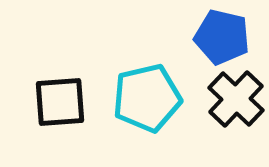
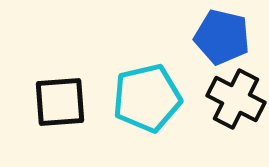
black cross: rotated 16 degrees counterclockwise
